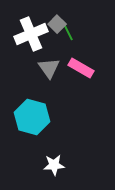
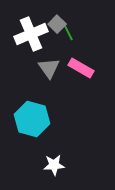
cyan hexagon: moved 2 px down
